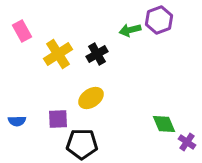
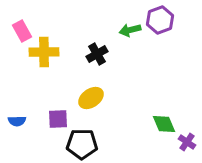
purple hexagon: moved 1 px right
yellow cross: moved 14 px left, 2 px up; rotated 32 degrees clockwise
